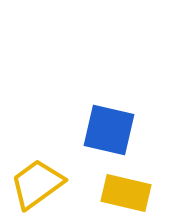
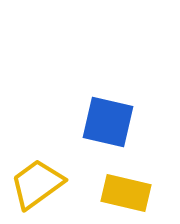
blue square: moved 1 px left, 8 px up
